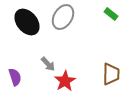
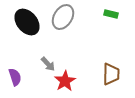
green rectangle: rotated 24 degrees counterclockwise
